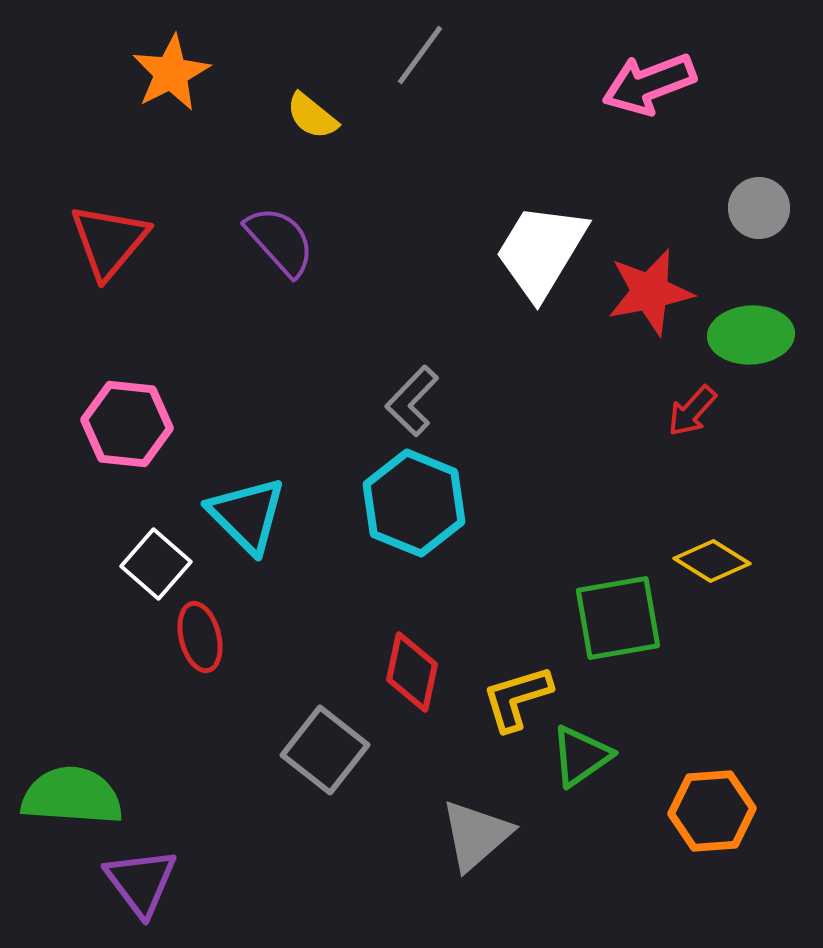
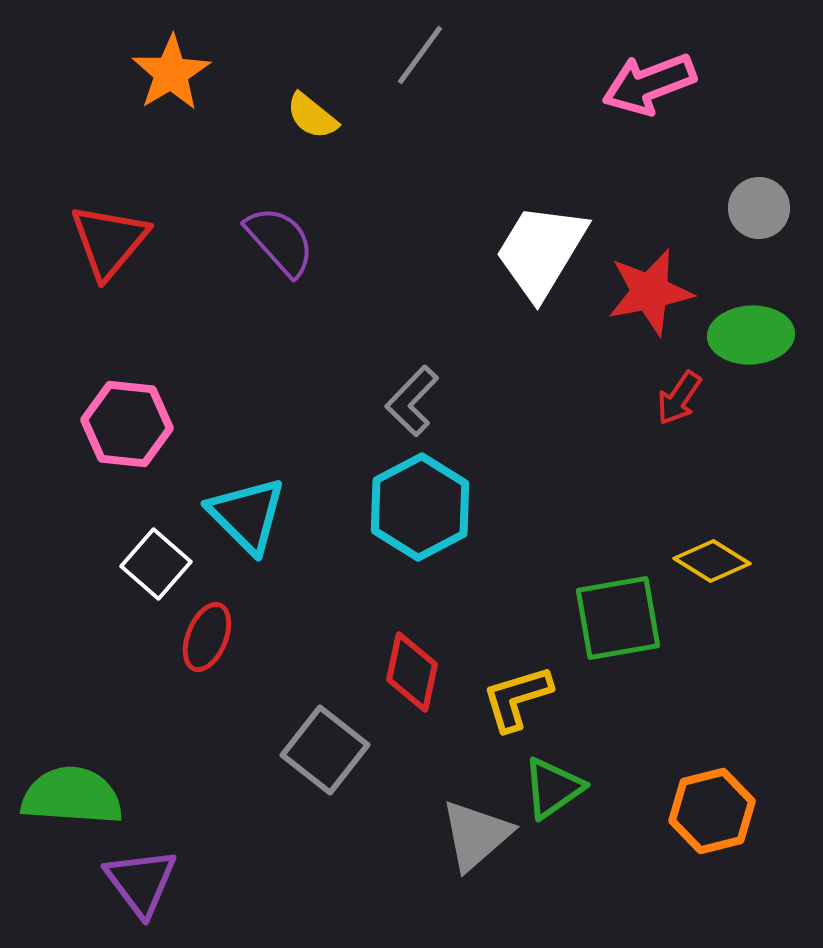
orange star: rotated 4 degrees counterclockwise
red arrow: moved 13 px left, 13 px up; rotated 8 degrees counterclockwise
cyan hexagon: moved 6 px right, 4 px down; rotated 10 degrees clockwise
red ellipse: moved 7 px right; rotated 36 degrees clockwise
green triangle: moved 28 px left, 32 px down
orange hexagon: rotated 10 degrees counterclockwise
